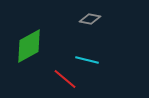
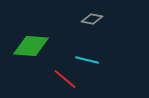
gray diamond: moved 2 px right
green diamond: moved 2 px right; rotated 33 degrees clockwise
